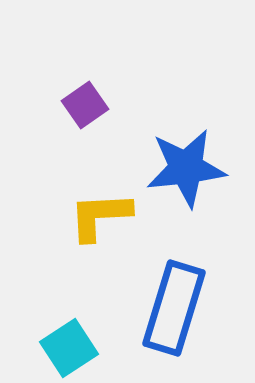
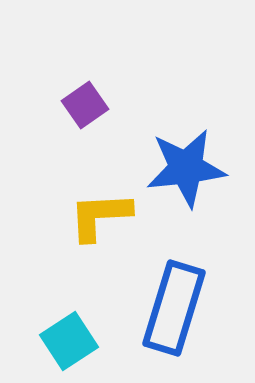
cyan square: moved 7 px up
